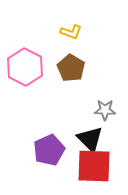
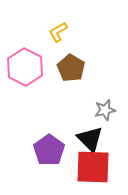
yellow L-shape: moved 13 px left; rotated 130 degrees clockwise
gray star: rotated 15 degrees counterclockwise
purple pentagon: rotated 12 degrees counterclockwise
red square: moved 1 px left, 1 px down
